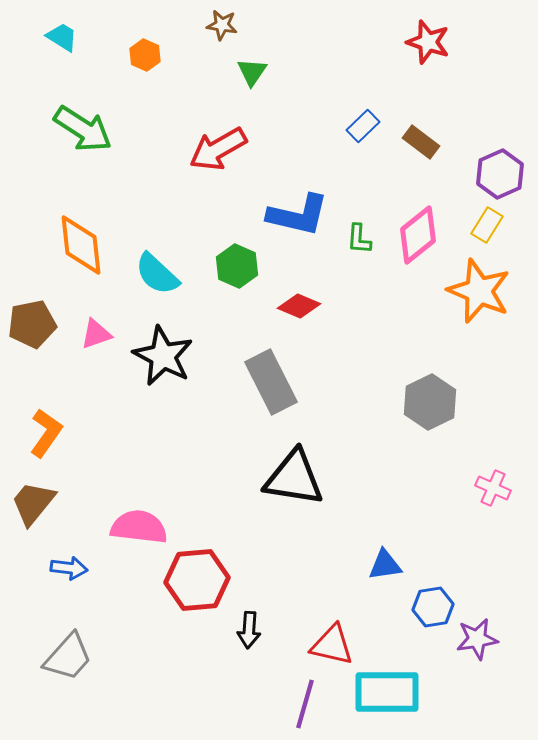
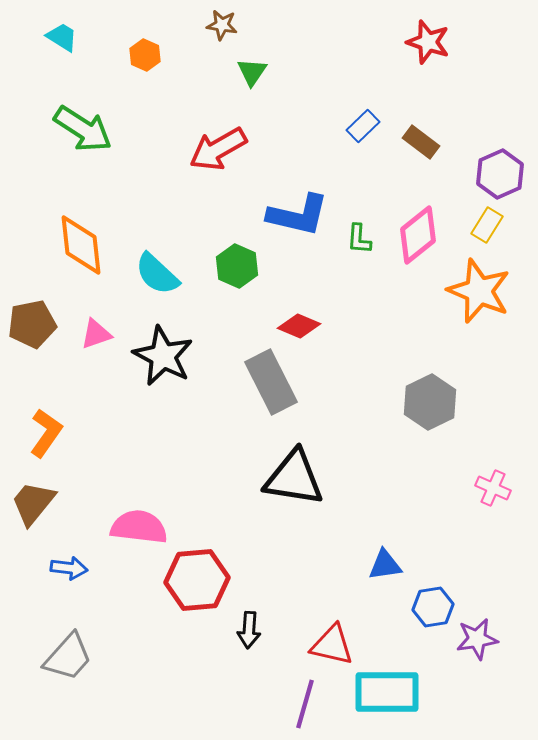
red diamond: moved 20 px down
